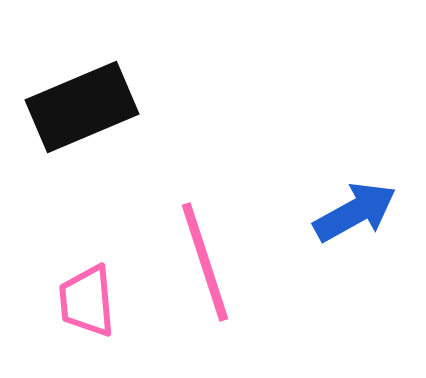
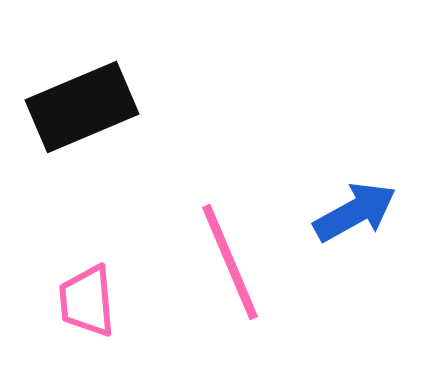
pink line: moved 25 px right; rotated 5 degrees counterclockwise
